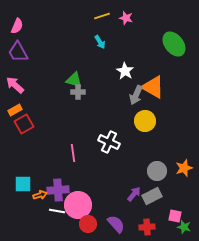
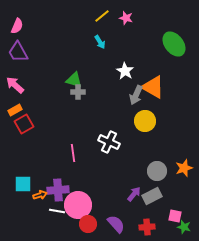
yellow line: rotated 21 degrees counterclockwise
